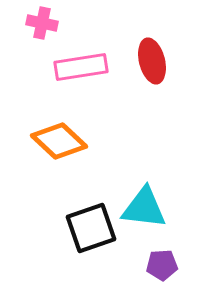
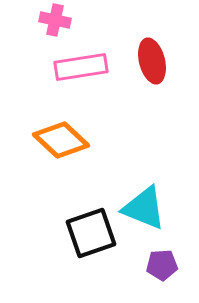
pink cross: moved 13 px right, 3 px up
orange diamond: moved 2 px right, 1 px up
cyan triangle: rotated 15 degrees clockwise
black square: moved 5 px down
